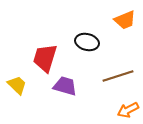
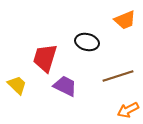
purple trapezoid: rotated 10 degrees clockwise
